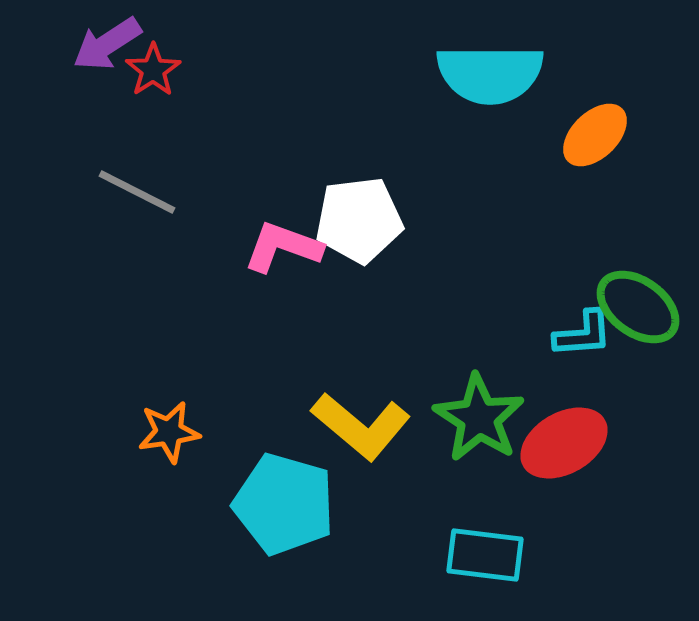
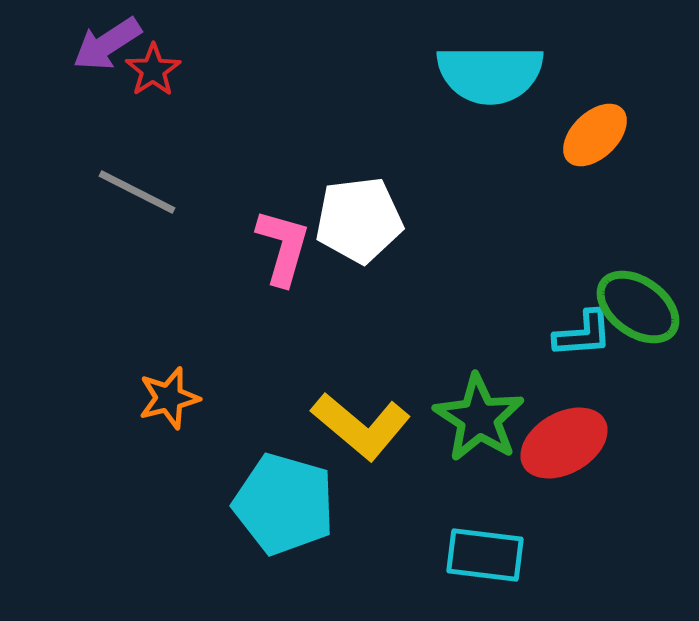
pink L-shape: rotated 86 degrees clockwise
orange star: moved 34 px up; rotated 6 degrees counterclockwise
